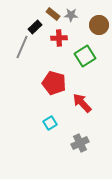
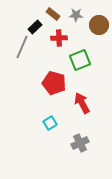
gray star: moved 5 px right
green square: moved 5 px left, 4 px down; rotated 10 degrees clockwise
red arrow: rotated 15 degrees clockwise
